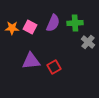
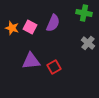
green cross: moved 9 px right, 10 px up; rotated 14 degrees clockwise
orange star: rotated 16 degrees clockwise
gray cross: moved 1 px down
